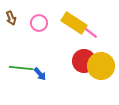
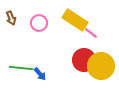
yellow rectangle: moved 1 px right, 3 px up
red circle: moved 1 px up
